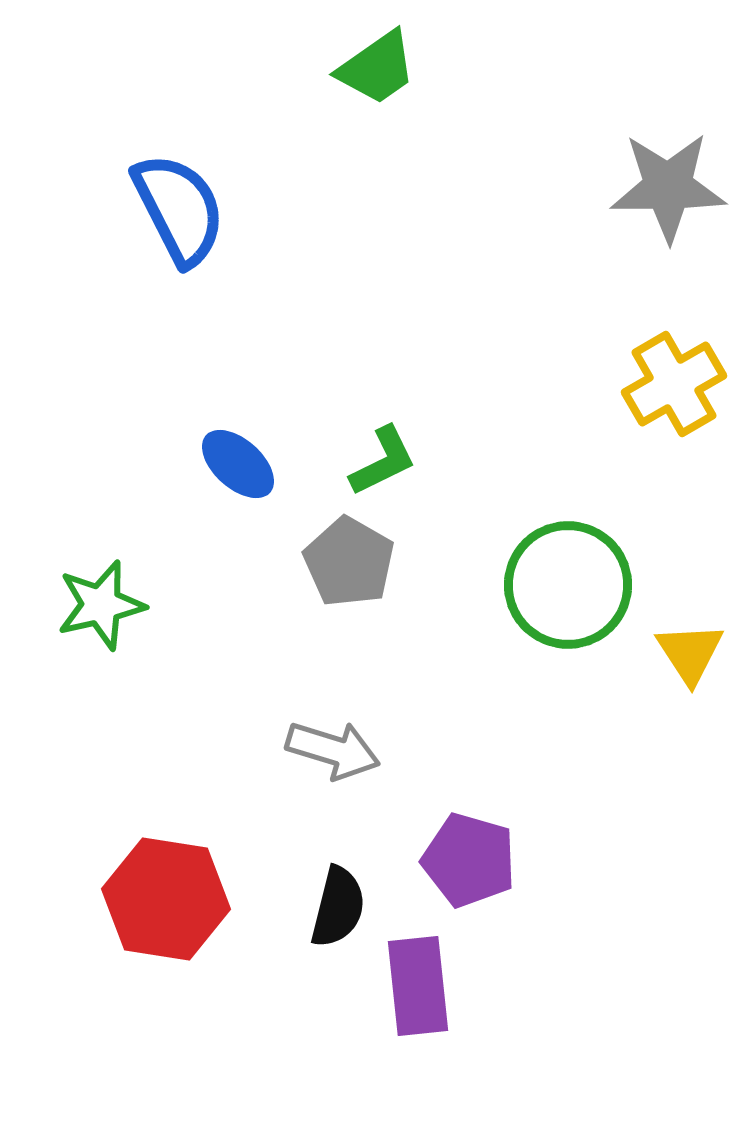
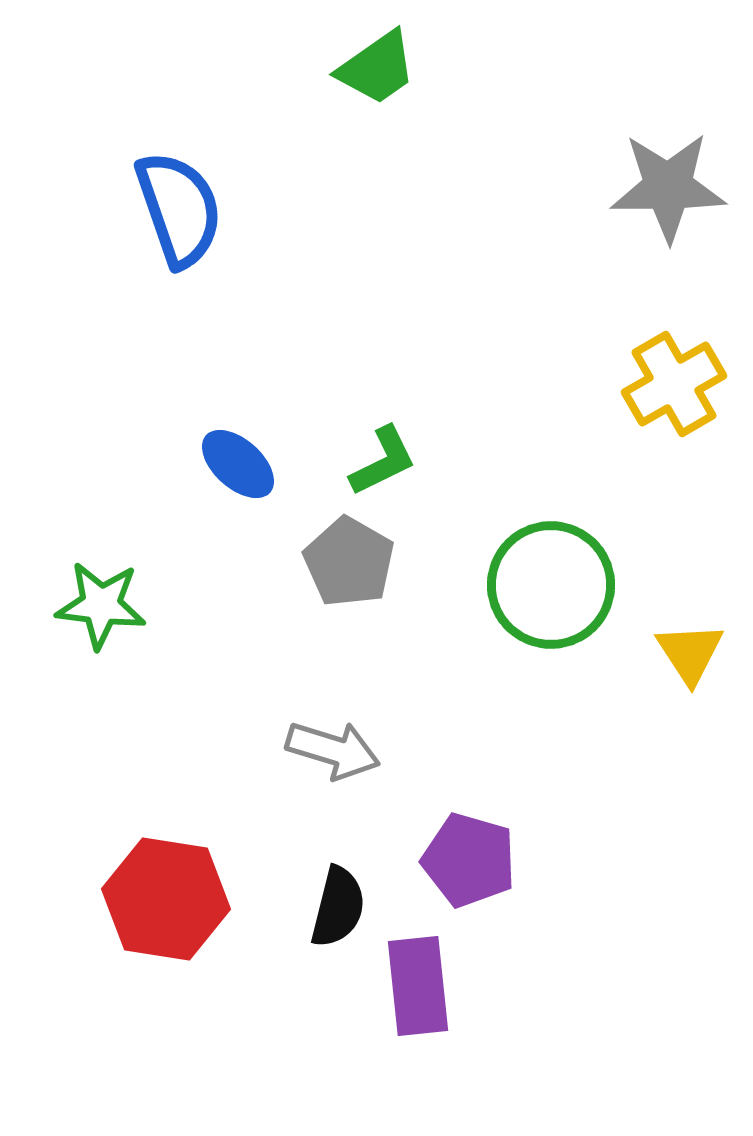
blue semicircle: rotated 8 degrees clockwise
green circle: moved 17 px left
green star: rotated 20 degrees clockwise
